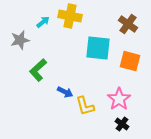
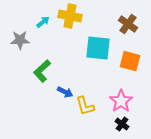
gray star: rotated 12 degrees clockwise
green L-shape: moved 4 px right, 1 px down
pink star: moved 2 px right, 2 px down
